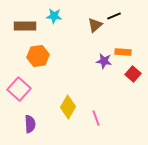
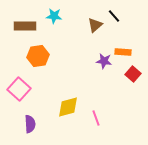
black line: rotated 72 degrees clockwise
yellow diamond: rotated 45 degrees clockwise
